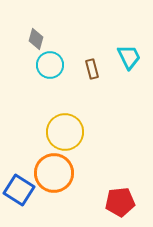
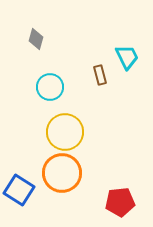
cyan trapezoid: moved 2 px left
cyan circle: moved 22 px down
brown rectangle: moved 8 px right, 6 px down
orange circle: moved 8 px right
